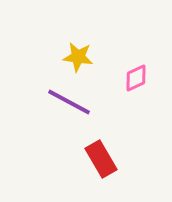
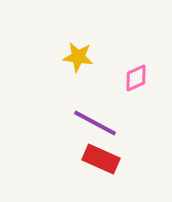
purple line: moved 26 px right, 21 px down
red rectangle: rotated 36 degrees counterclockwise
